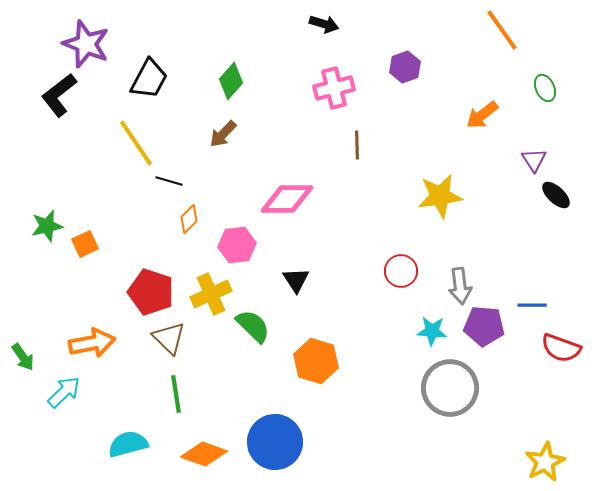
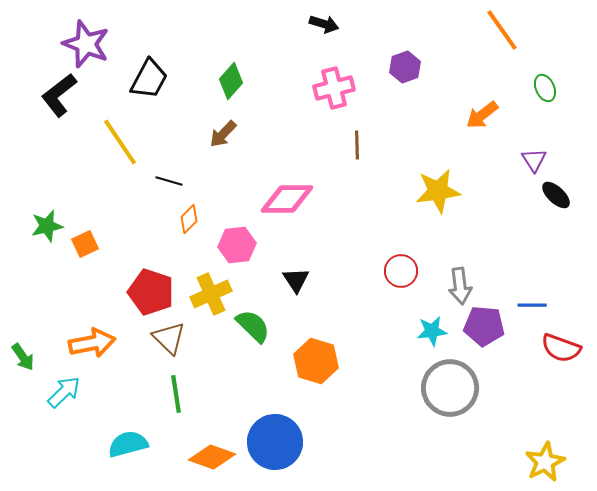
yellow line at (136, 143): moved 16 px left, 1 px up
yellow star at (440, 196): moved 2 px left, 5 px up
cyan star at (432, 331): rotated 12 degrees counterclockwise
orange diamond at (204, 454): moved 8 px right, 3 px down
